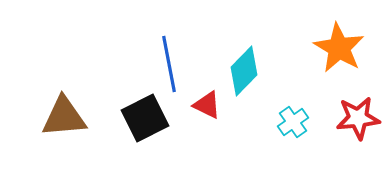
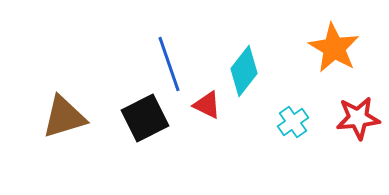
orange star: moved 5 px left
blue line: rotated 8 degrees counterclockwise
cyan diamond: rotated 6 degrees counterclockwise
brown triangle: rotated 12 degrees counterclockwise
